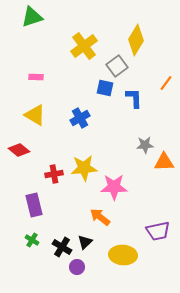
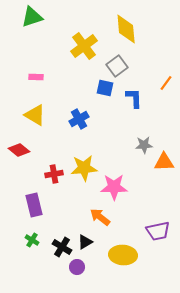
yellow diamond: moved 10 px left, 11 px up; rotated 36 degrees counterclockwise
blue cross: moved 1 px left, 1 px down
gray star: moved 1 px left
black triangle: rotated 14 degrees clockwise
